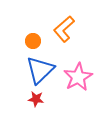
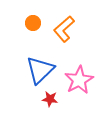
orange circle: moved 18 px up
pink star: moved 1 px right, 3 px down
red star: moved 14 px right
